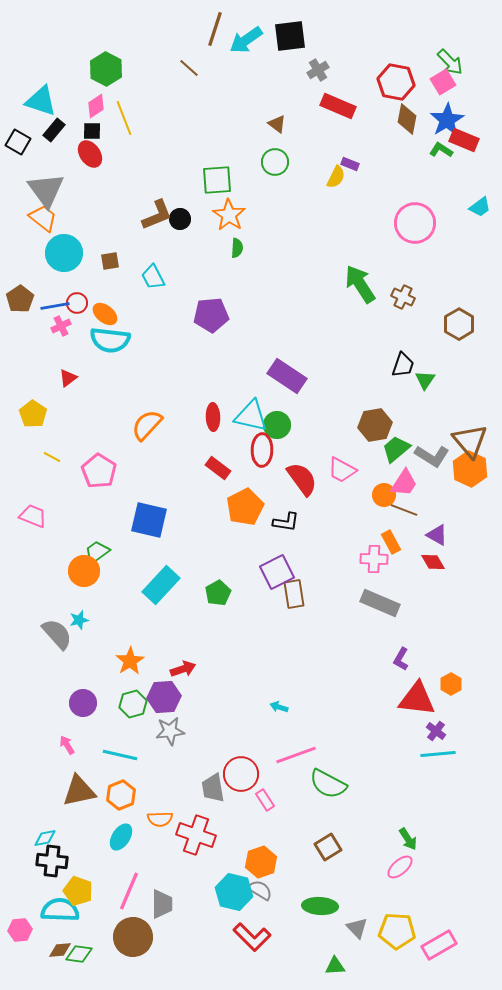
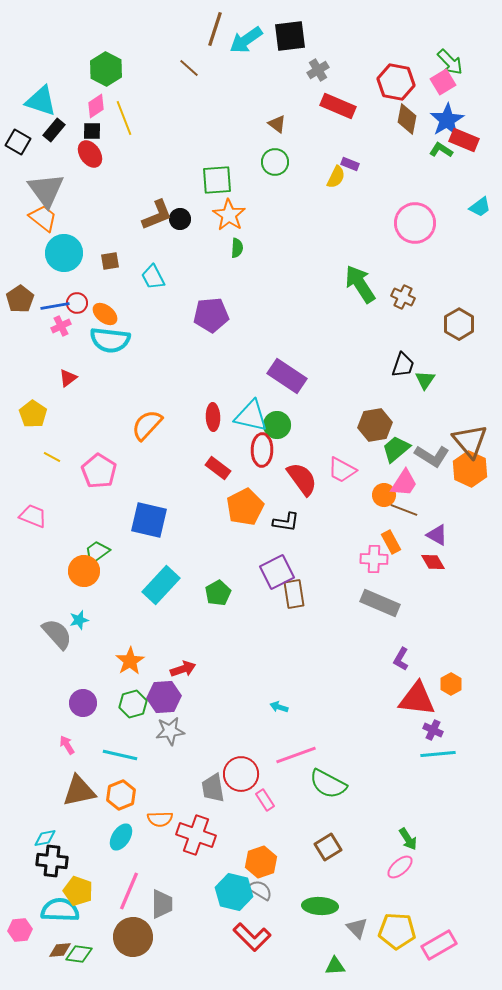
purple cross at (436, 731): moved 3 px left, 1 px up; rotated 12 degrees counterclockwise
